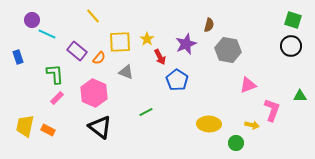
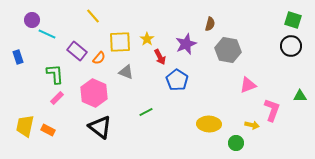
brown semicircle: moved 1 px right, 1 px up
